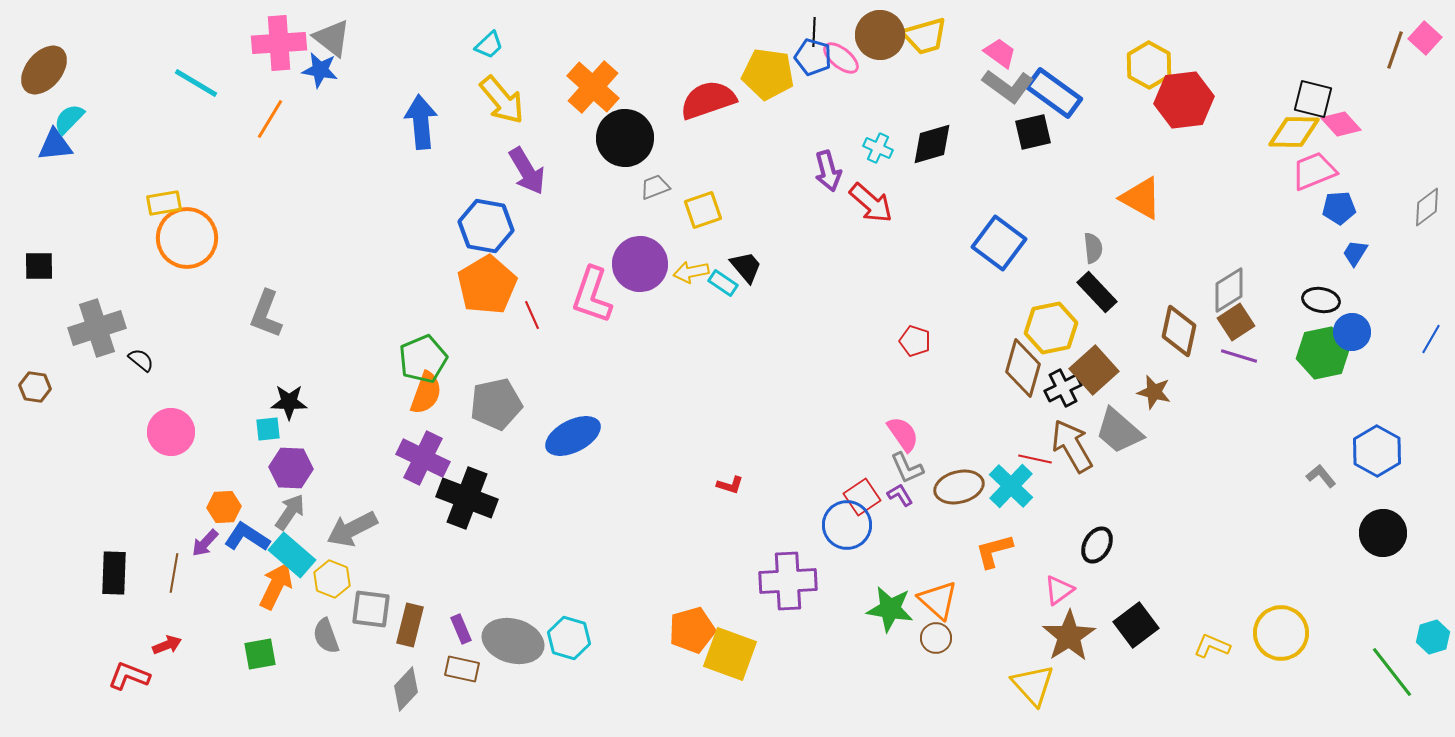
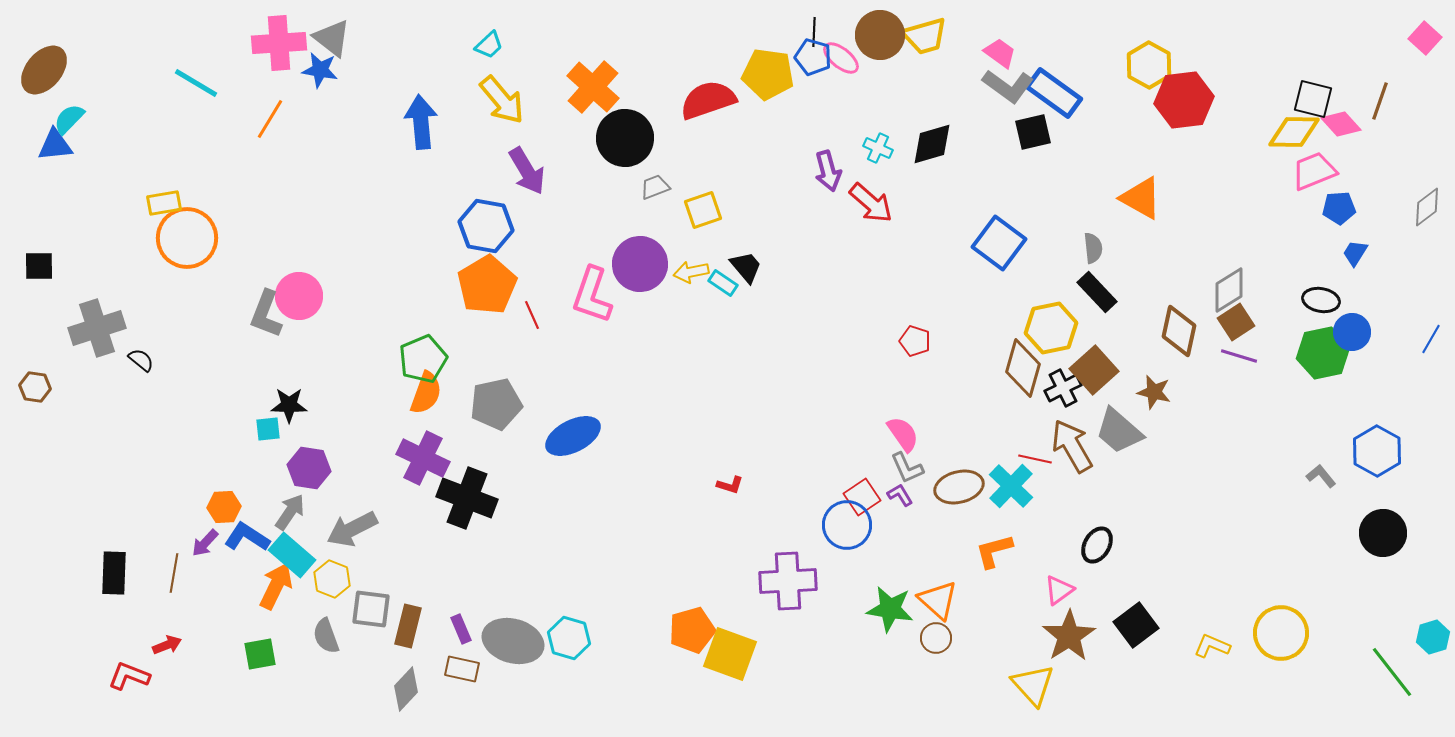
brown line at (1395, 50): moved 15 px left, 51 px down
black star at (289, 402): moved 3 px down
pink circle at (171, 432): moved 128 px right, 136 px up
purple hexagon at (291, 468): moved 18 px right; rotated 6 degrees clockwise
brown rectangle at (410, 625): moved 2 px left, 1 px down
